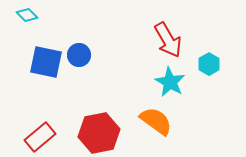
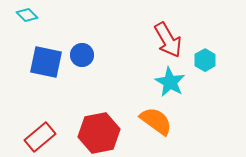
blue circle: moved 3 px right
cyan hexagon: moved 4 px left, 4 px up
